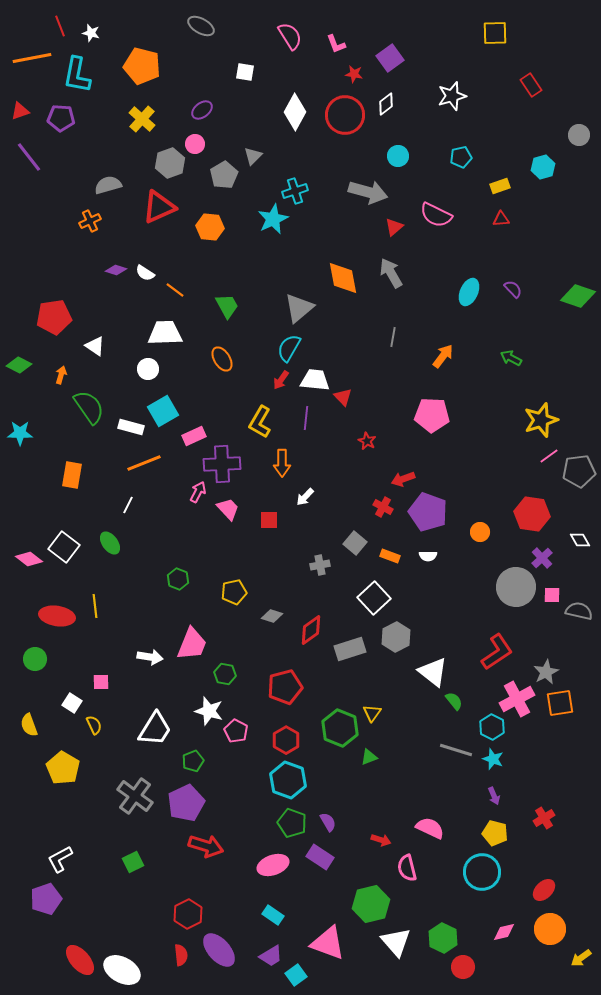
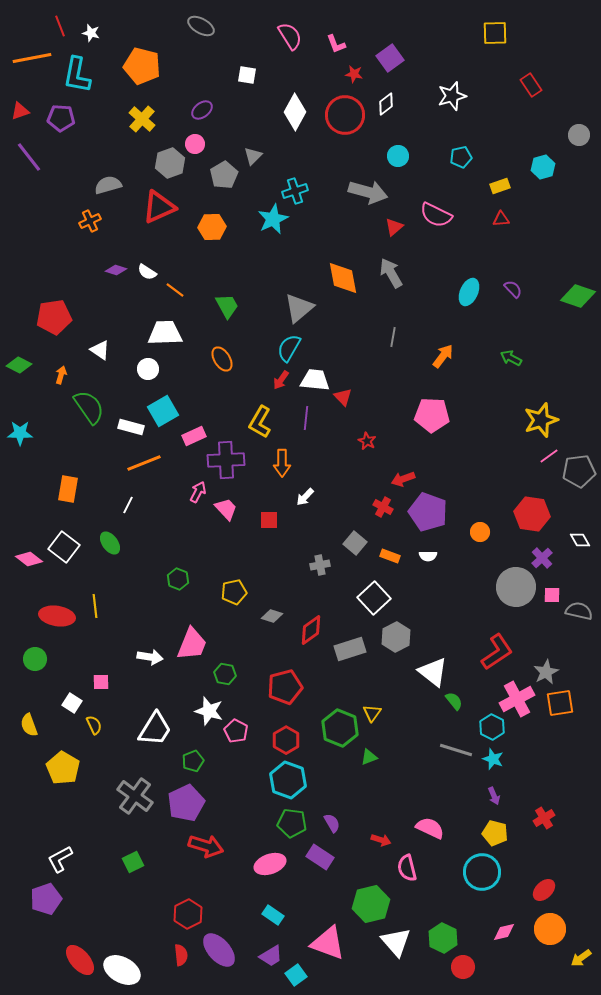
white square at (245, 72): moved 2 px right, 3 px down
orange hexagon at (210, 227): moved 2 px right; rotated 8 degrees counterclockwise
white semicircle at (145, 273): moved 2 px right, 1 px up
white triangle at (95, 346): moved 5 px right, 4 px down
purple cross at (222, 464): moved 4 px right, 4 px up
orange rectangle at (72, 475): moved 4 px left, 14 px down
pink trapezoid at (228, 509): moved 2 px left
purple semicircle at (328, 822): moved 4 px right, 1 px down
green pentagon at (292, 823): rotated 12 degrees counterclockwise
pink ellipse at (273, 865): moved 3 px left, 1 px up
